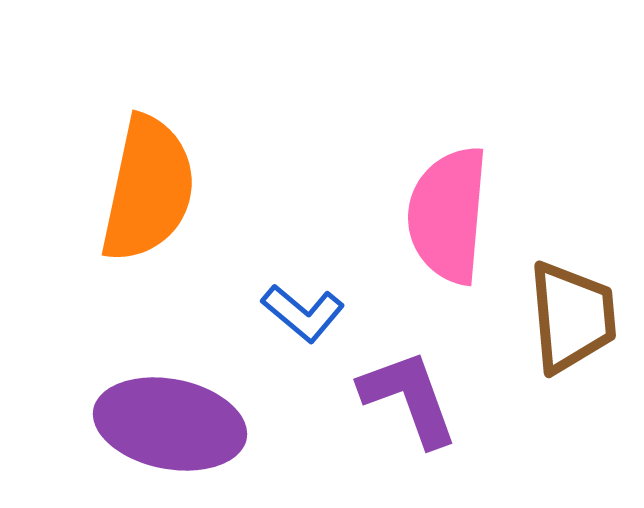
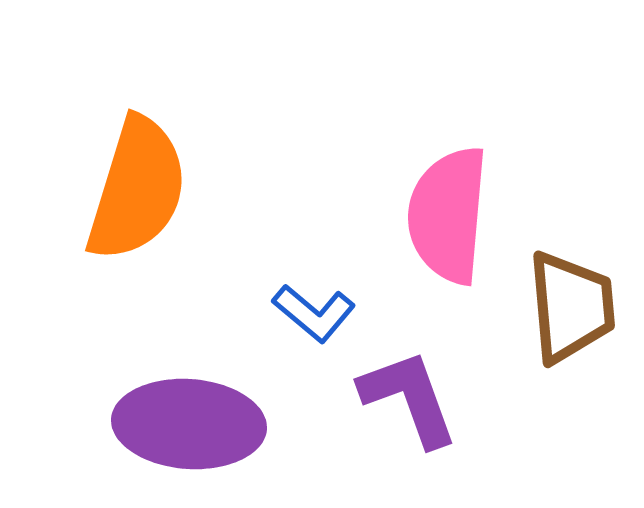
orange semicircle: moved 11 px left; rotated 5 degrees clockwise
blue L-shape: moved 11 px right
brown trapezoid: moved 1 px left, 10 px up
purple ellipse: moved 19 px right; rotated 7 degrees counterclockwise
